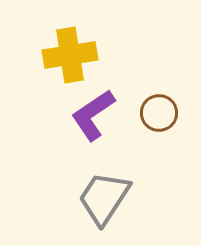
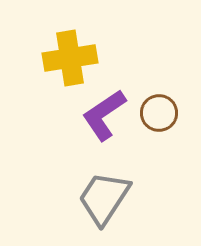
yellow cross: moved 3 px down
purple L-shape: moved 11 px right
